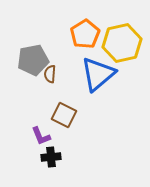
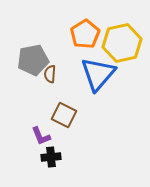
blue triangle: rotated 9 degrees counterclockwise
